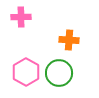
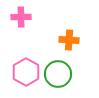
green circle: moved 1 px left, 1 px down
